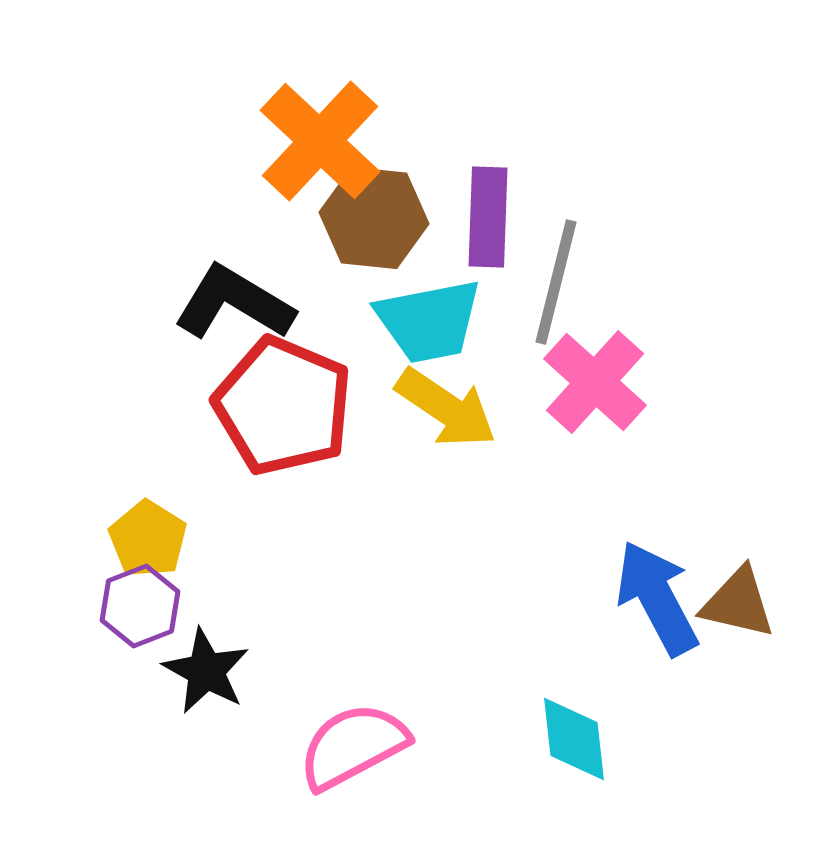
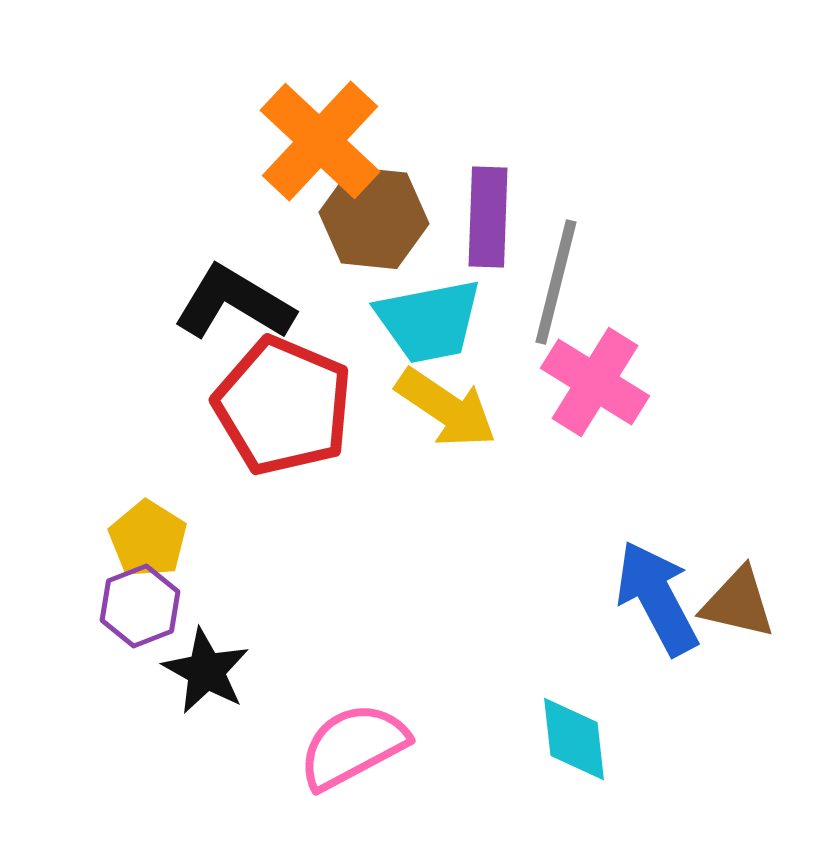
pink cross: rotated 10 degrees counterclockwise
